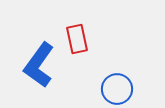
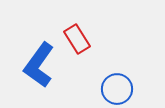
red rectangle: rotated 20 degrees counterclockwise
